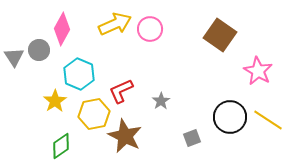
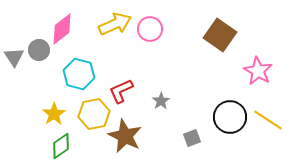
pink diamond: rotated 24 degrees clockwise
cyan hexagon: rotated 8 degrees counterclockwise
yellow star: moved 1 px left, 13 px down
